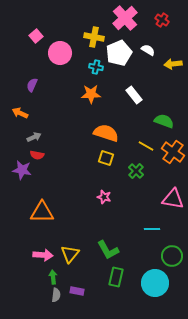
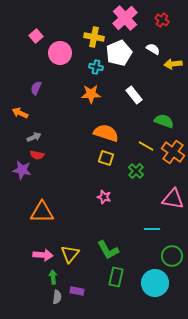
white semicircle: moved 5 px right, 1 px up
purple semicircle: moved 4 px right, 3 px down
gray semicircle: moved 1 px right, 2 px down
